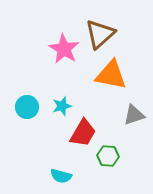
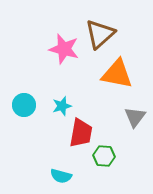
pink star: rotated 16 degrees counterclockwise
orange triangle: moved 6 px right, 1 px up
cyan circle: moved 3 px left, 2 px up
gray triangle: moved 1 px right, 2 px down; rotated 35 degrees counterclockwise
red trapezoid: moved 2 px left; rotated 20 degrees counterclockwise
green hexagon: moved 4 px left
